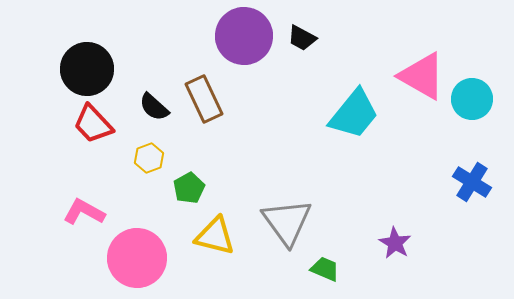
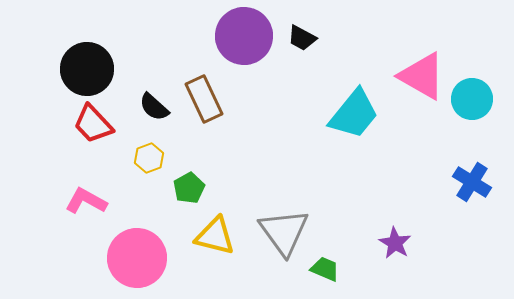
pink L-shape: moved 2 px right, 11 px up
gray triangle: moved 3 px left, 10 px down
